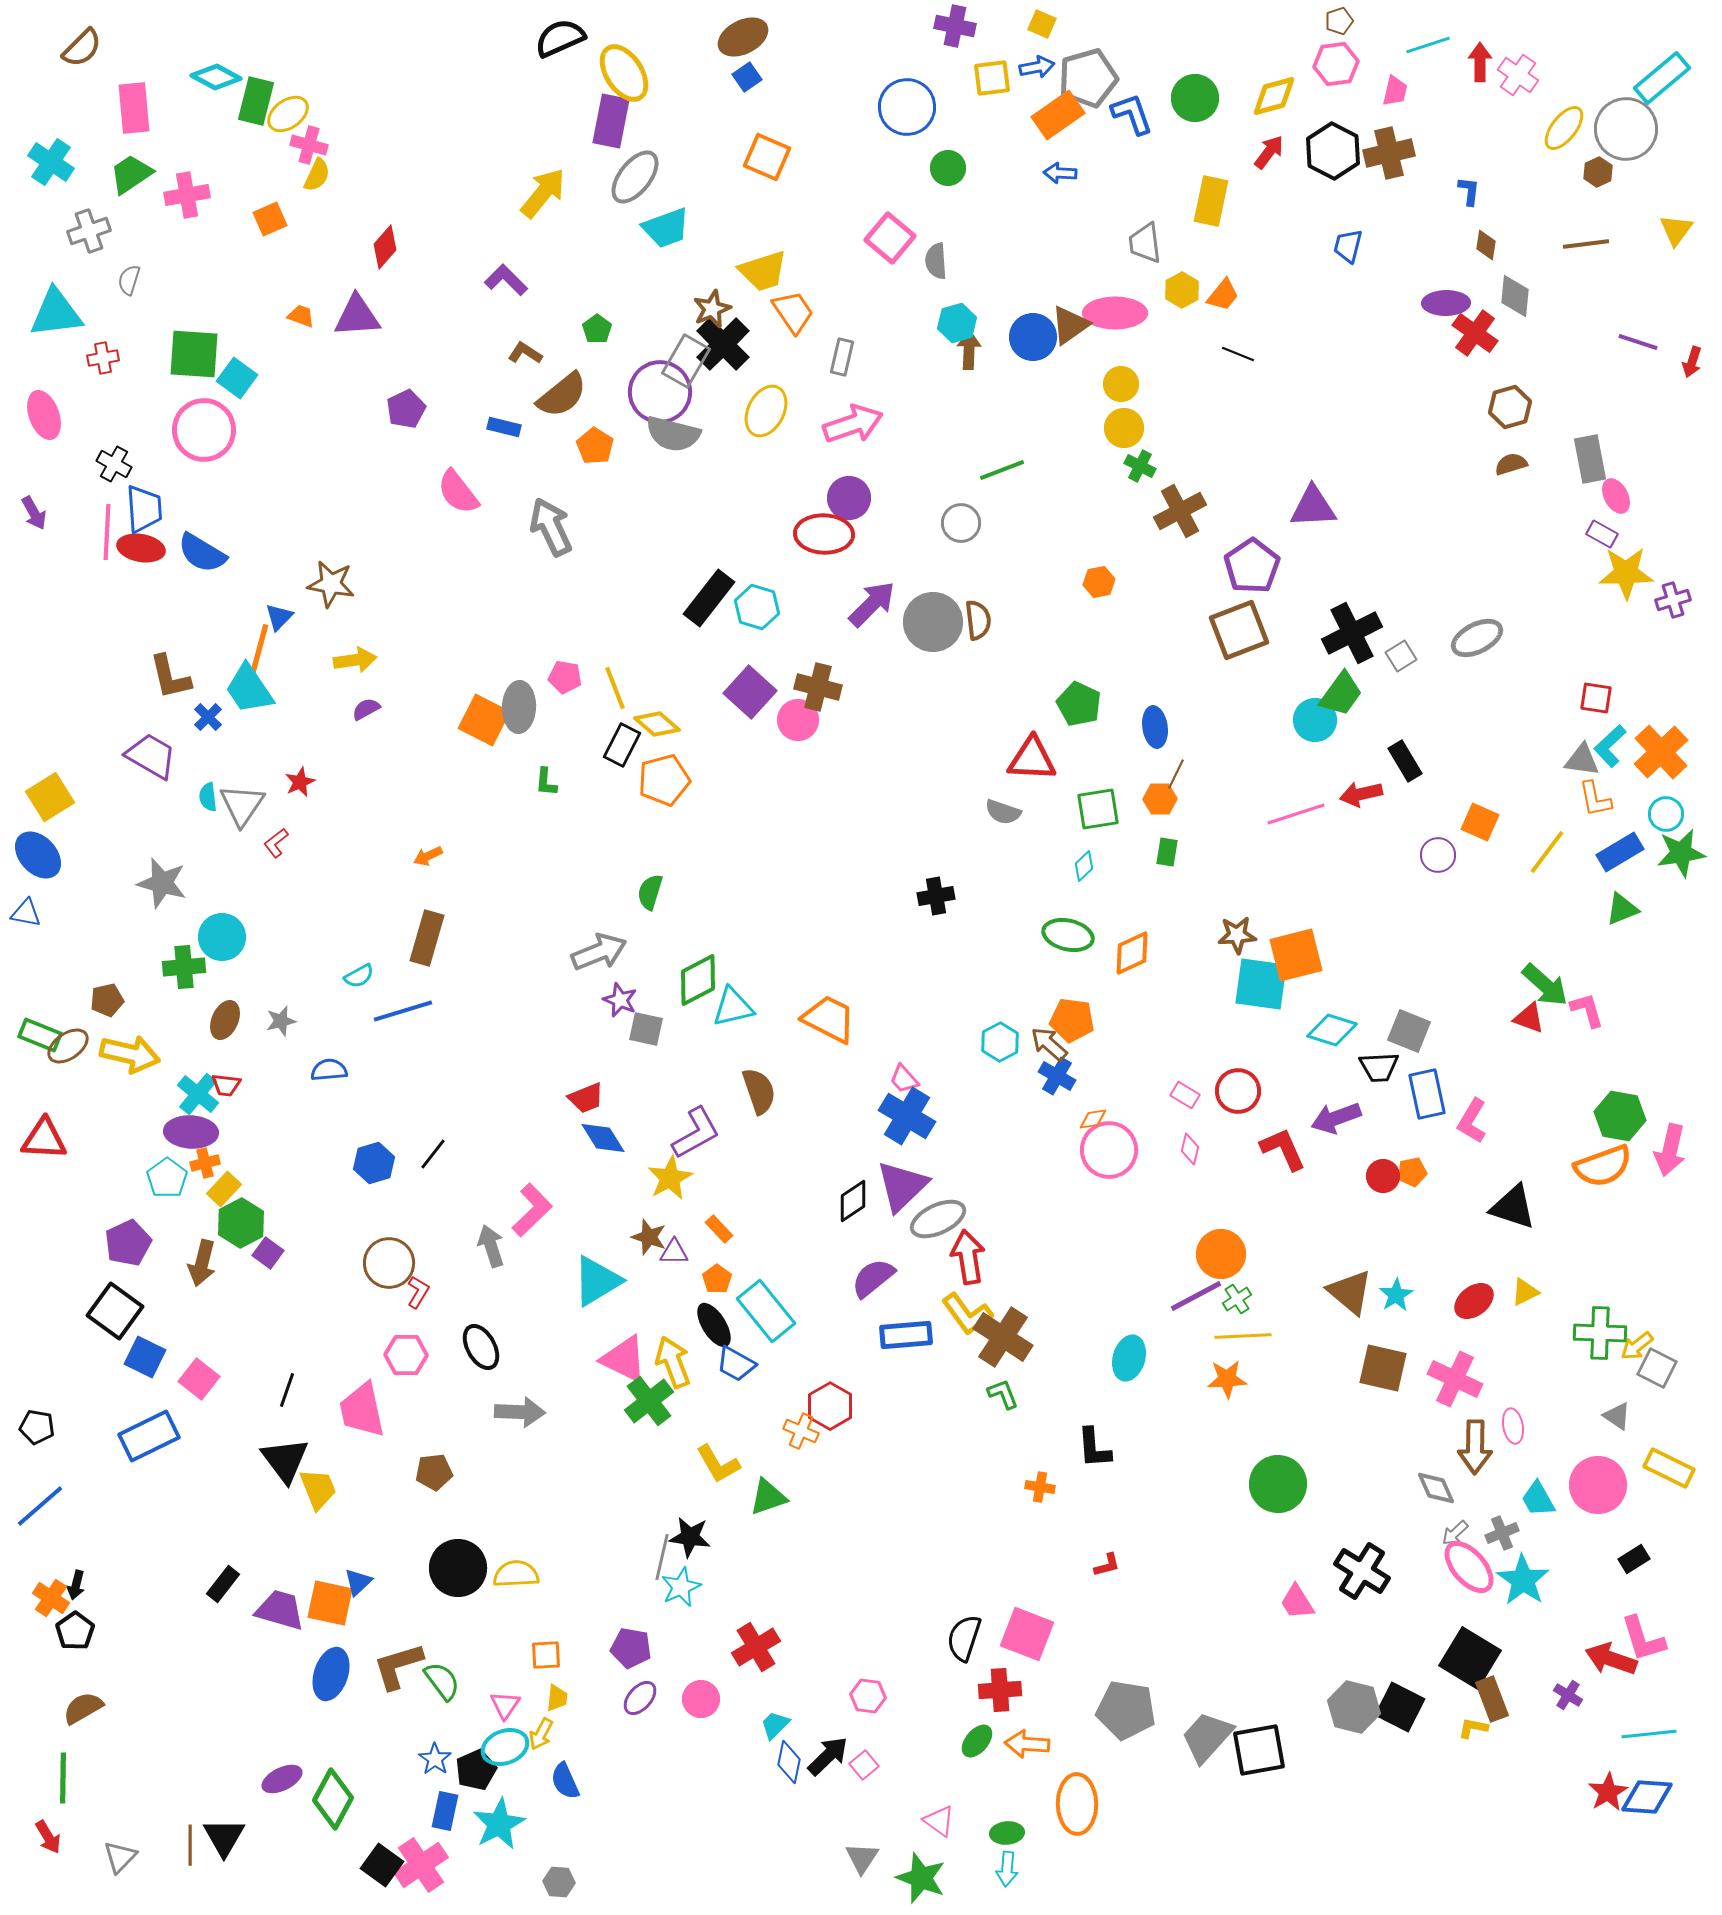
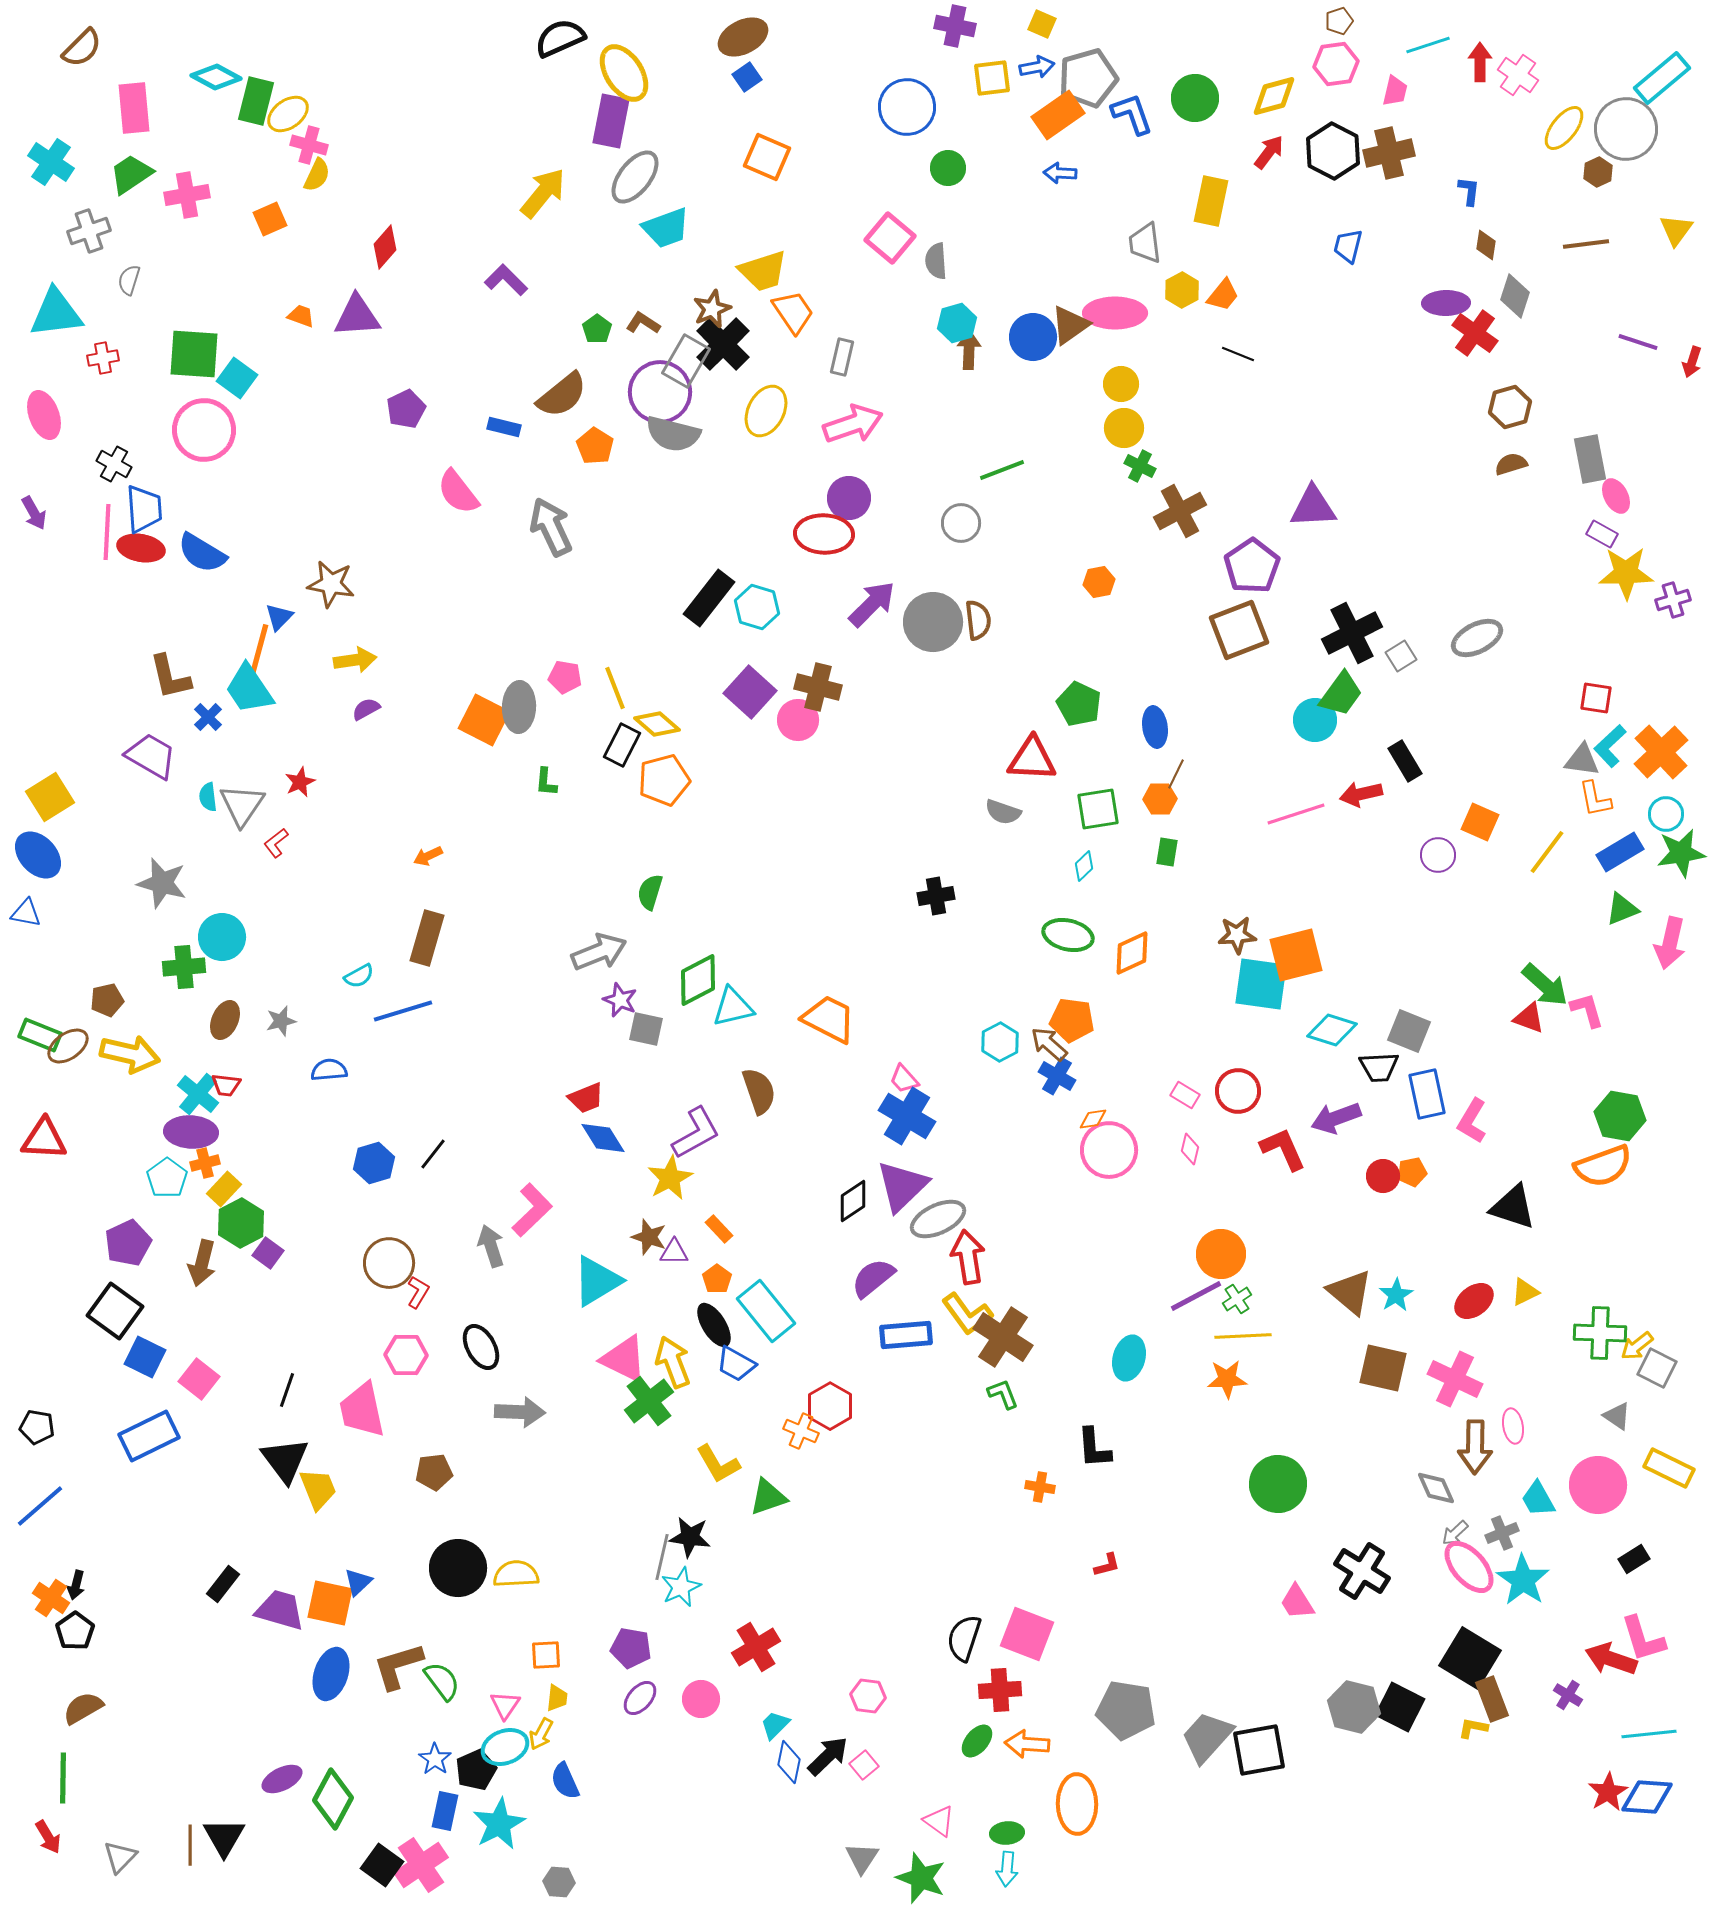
gray diamond at (1515, 296): rotated 12 degrees clockwise
brown L-shape at (525, 353): moved 118 px right, 30 px up
pink arrow at (1670, 1150): moved 207 px up
